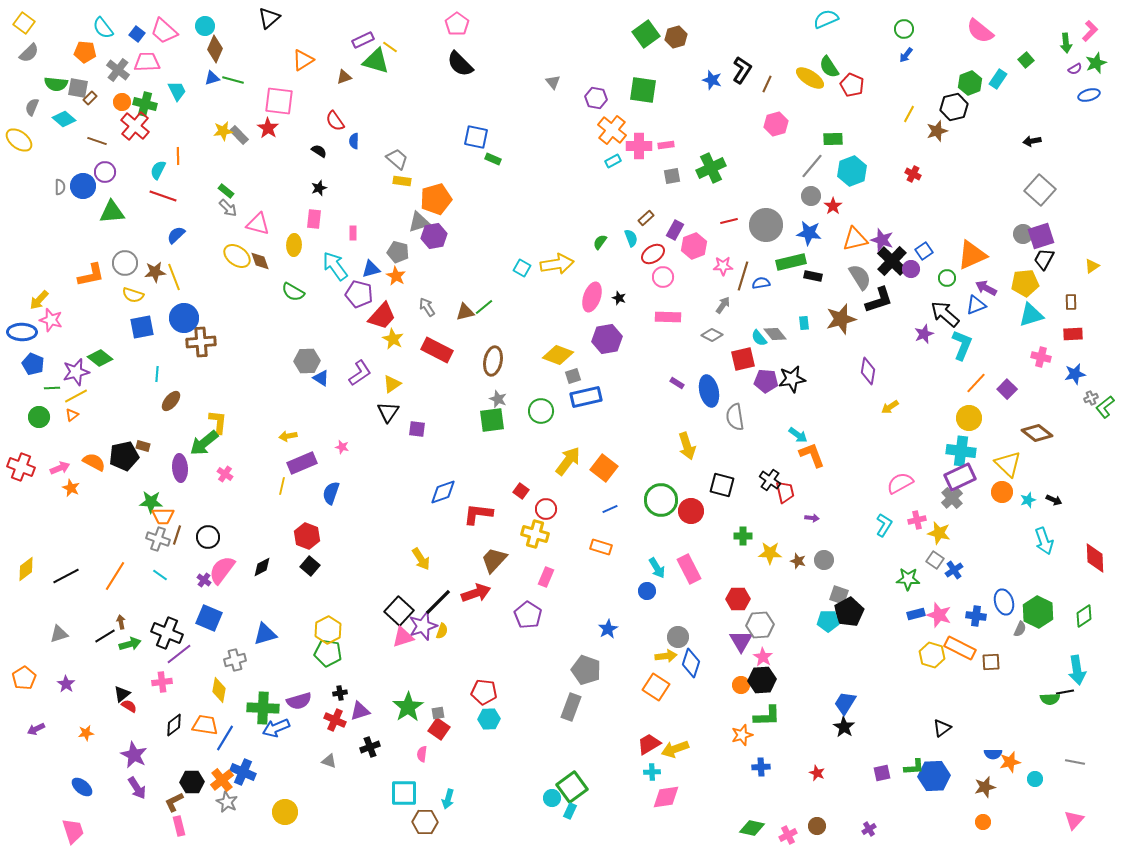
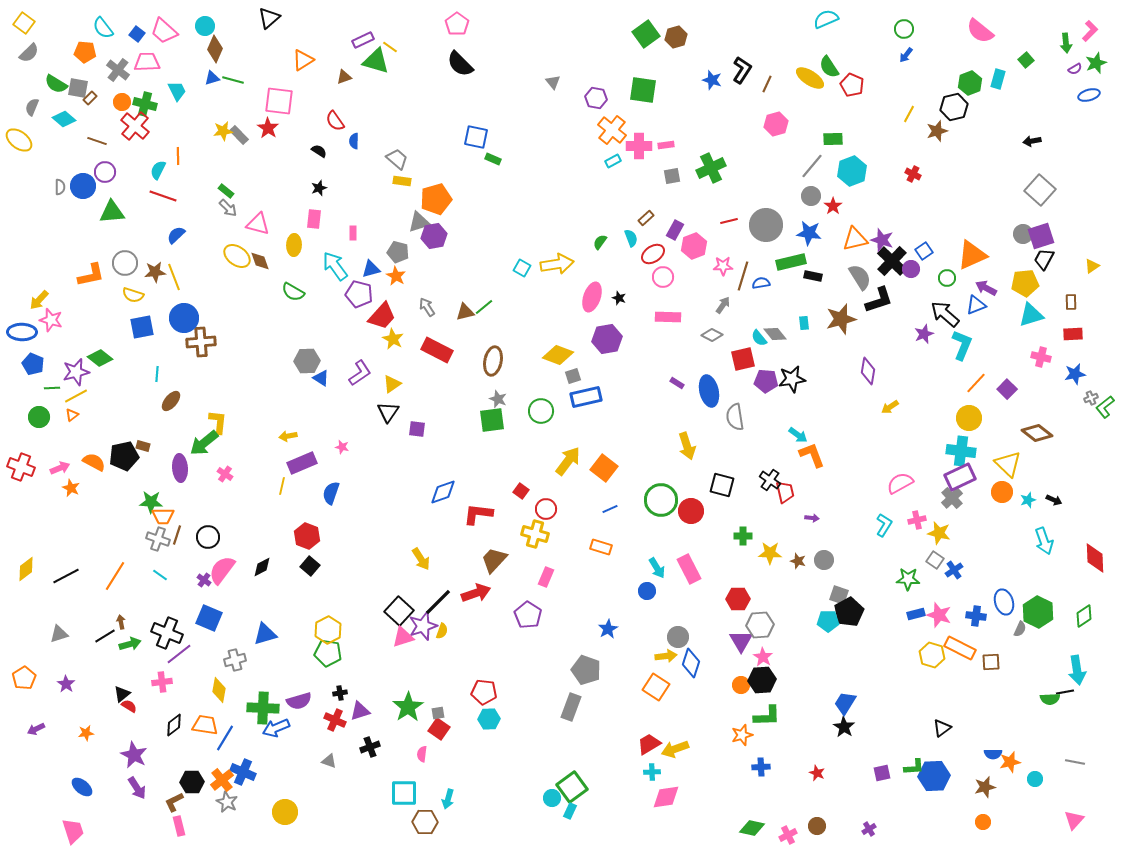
cyan rectangle at (998, 79): rotated 18 degrees counterclockwise
green semicircle at (56, 84): rotated 25 degrees clockwise
